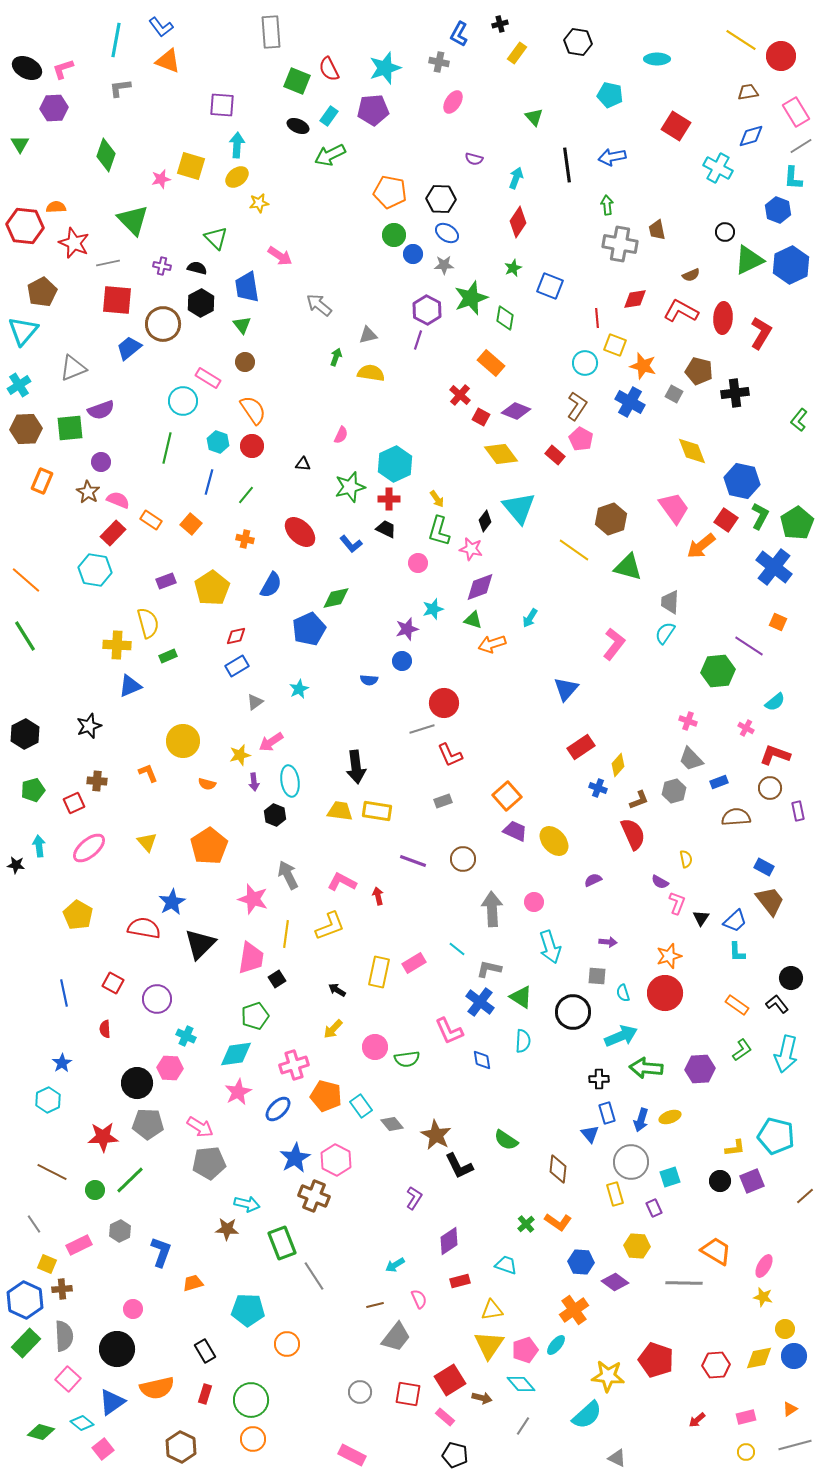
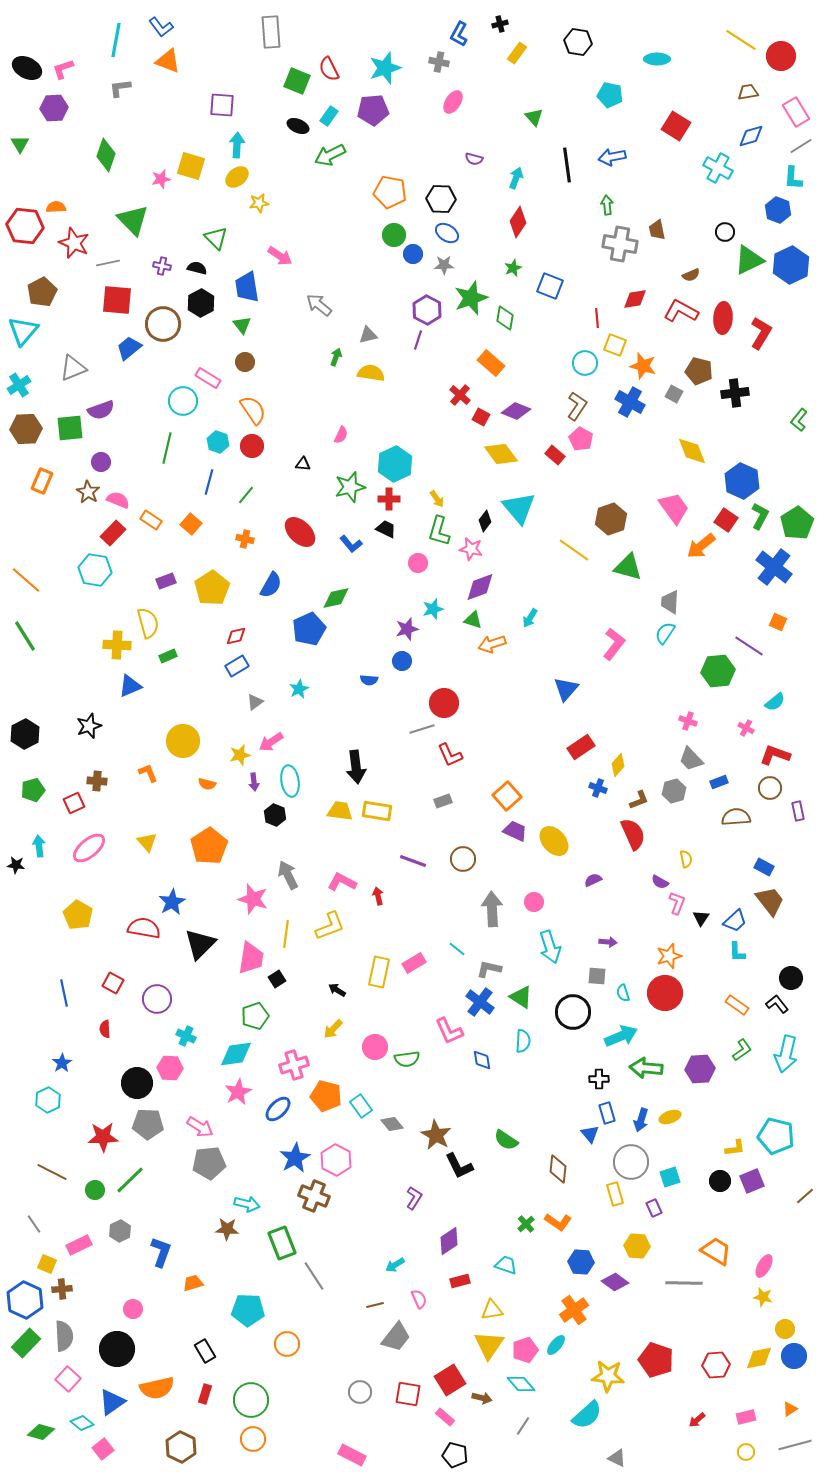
blue hexagon at (742, 481): rotated 12 degrees clockwise
